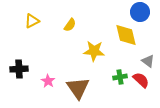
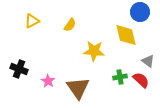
black cross: rotated 24 degrees clockwise
